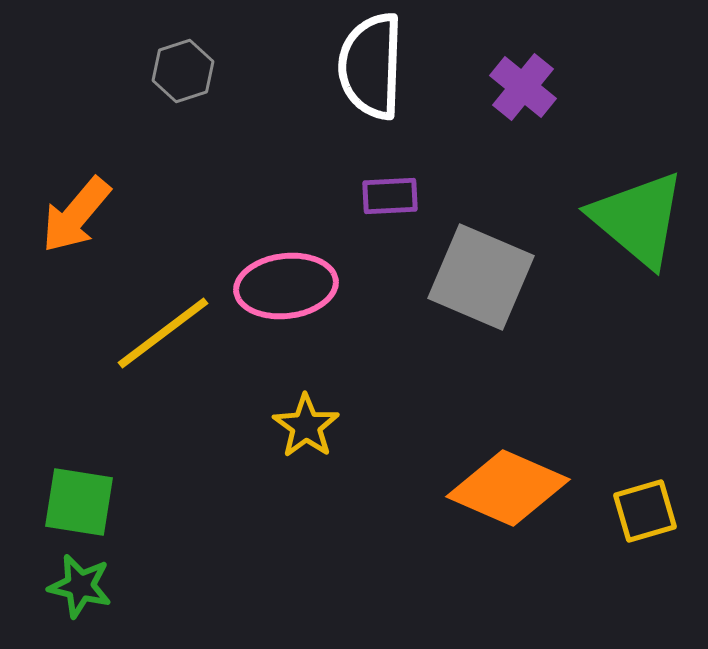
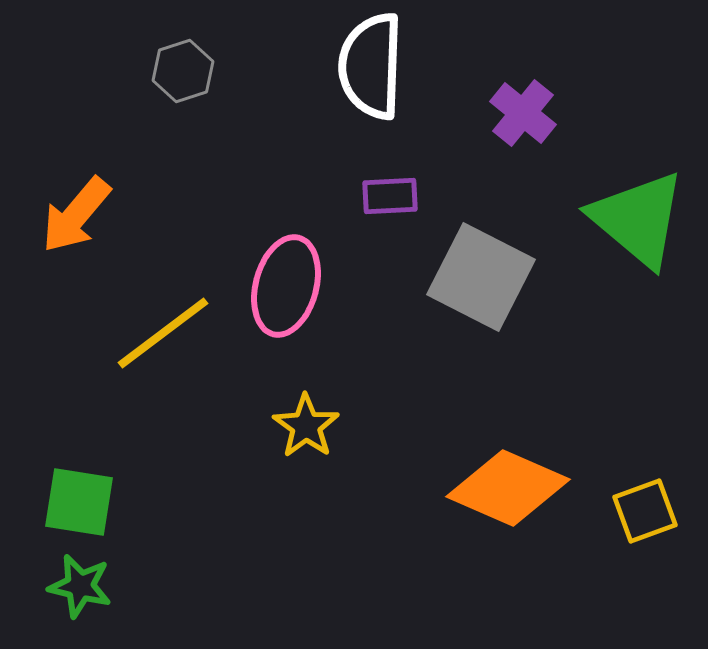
purple cross: moved 26 px down
gray square: rotated 4 degrees clockwise
pink ellipse: rotated 68 degrees counterclockwise
yellow square: rotated 4 degrees counterclockwise
